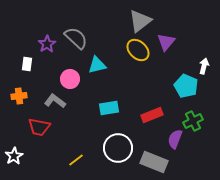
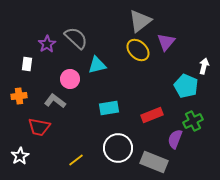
white star: moved 6 px right
